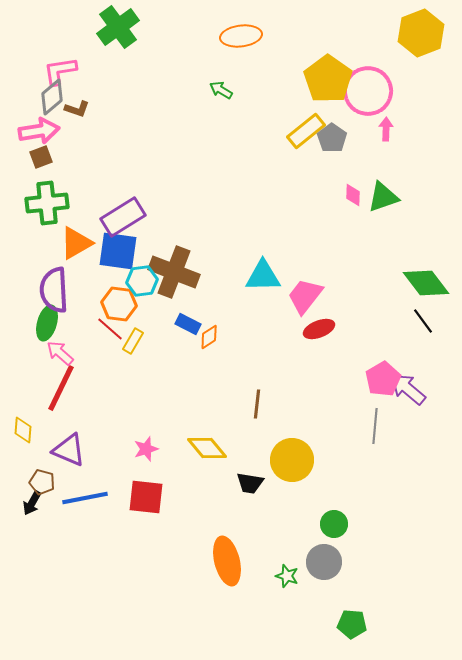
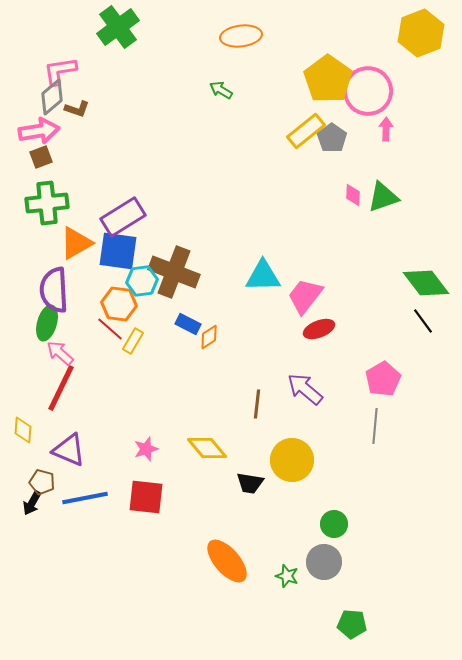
purple arrow at (408, 389): moved 103 px left
orange ellipse at (227, 561): rotated 27 degrees counterclockwise
